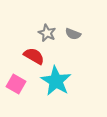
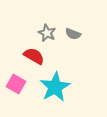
cyan star: moved 1 px left, 6 px down; rotated 12 degrees clockwise
